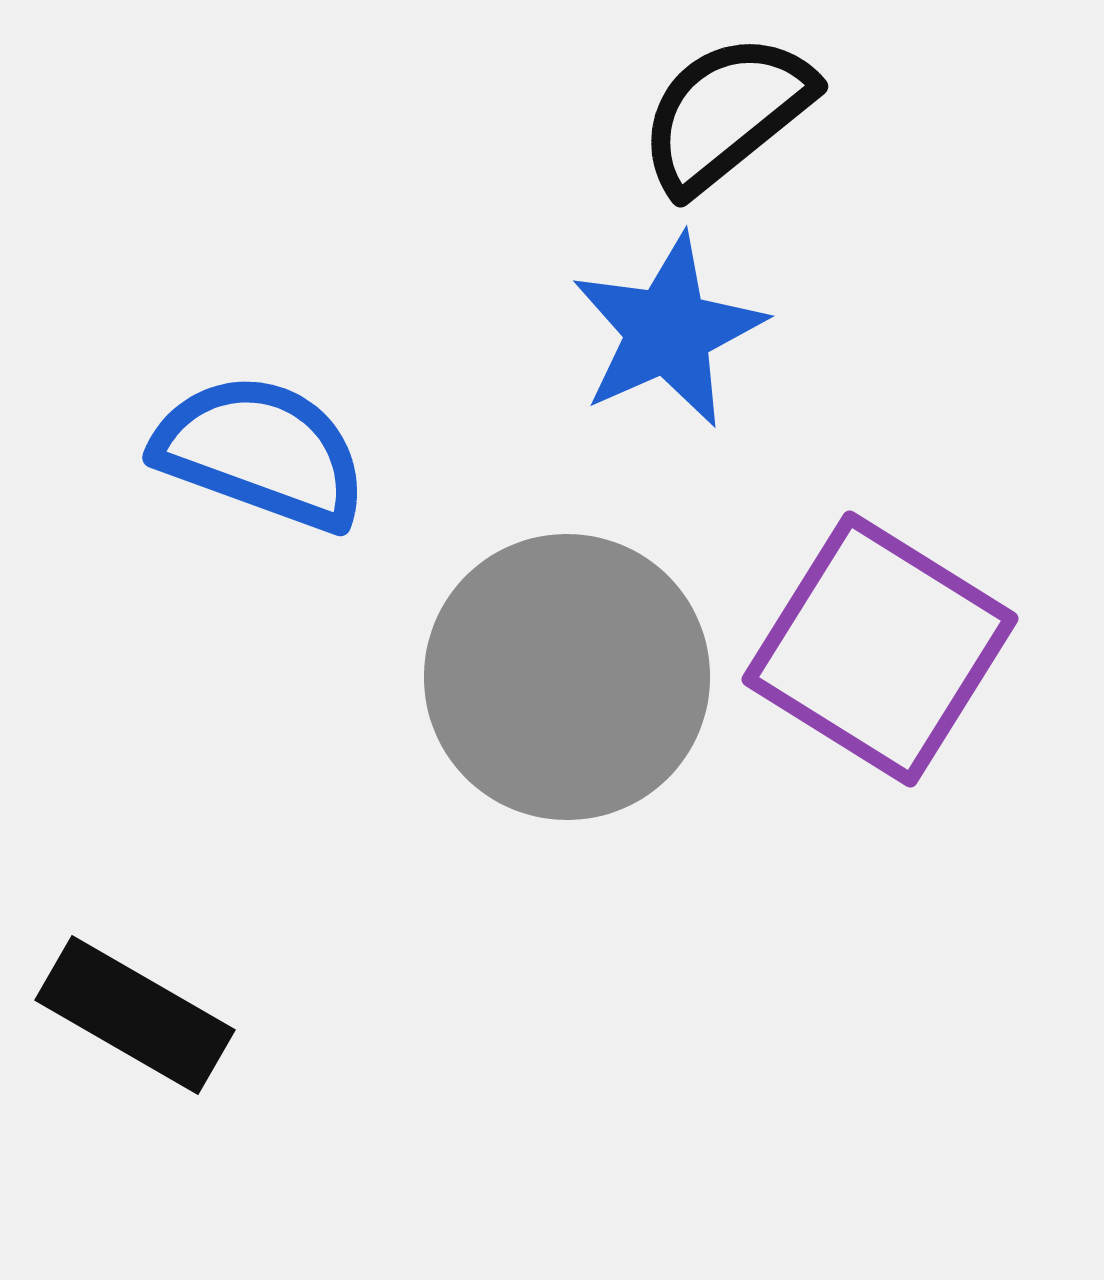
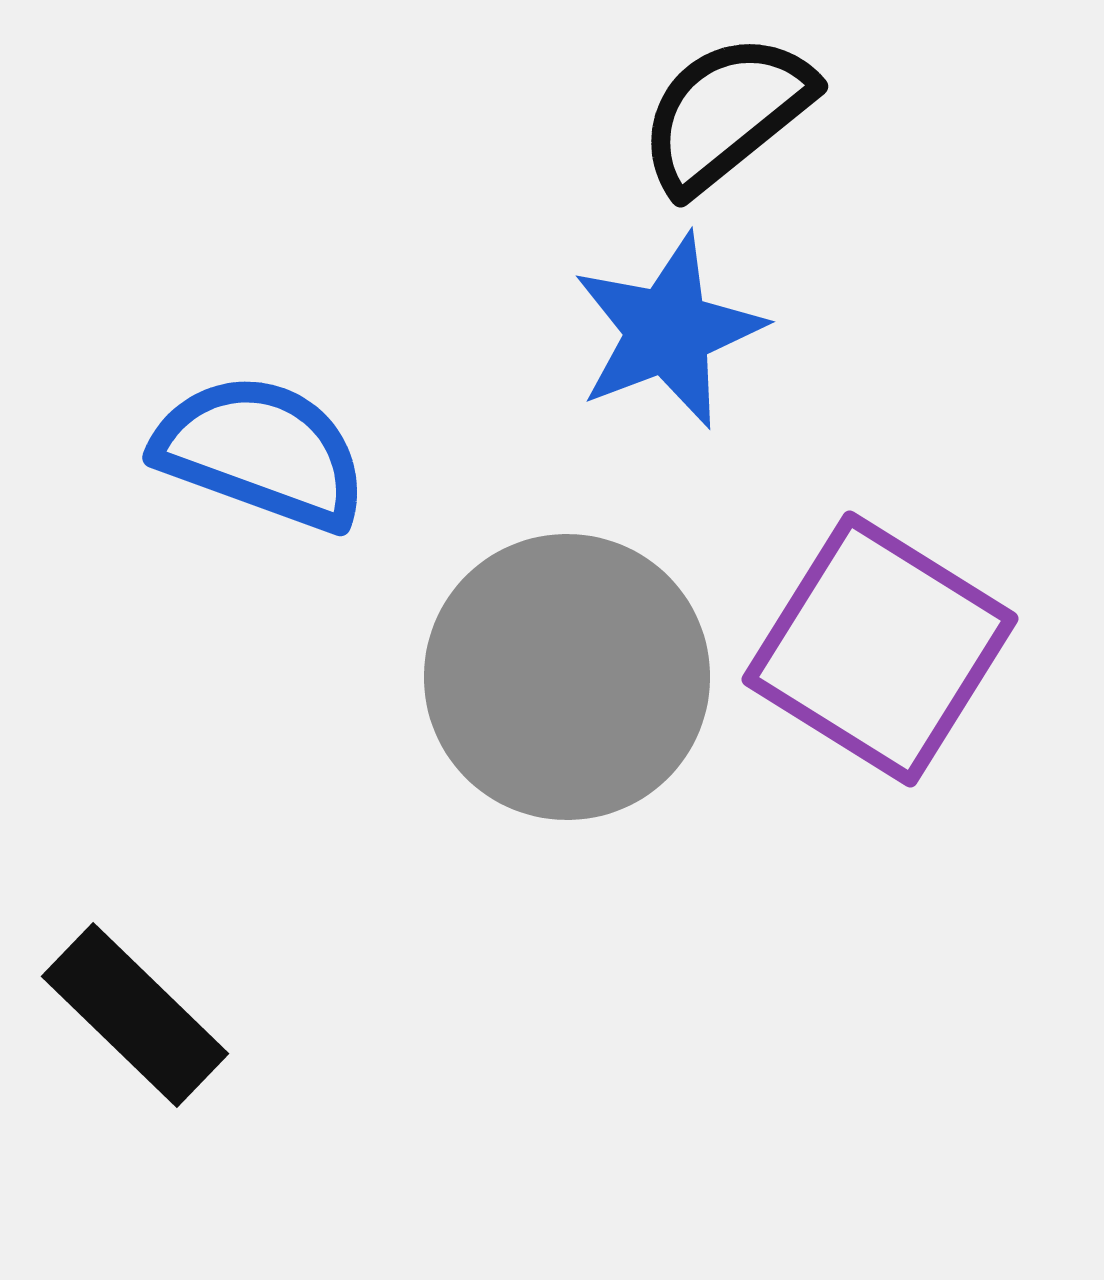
blue star: rotated 3 degrees clockwise
black rectangle: rotated 14 degrees clockwise
